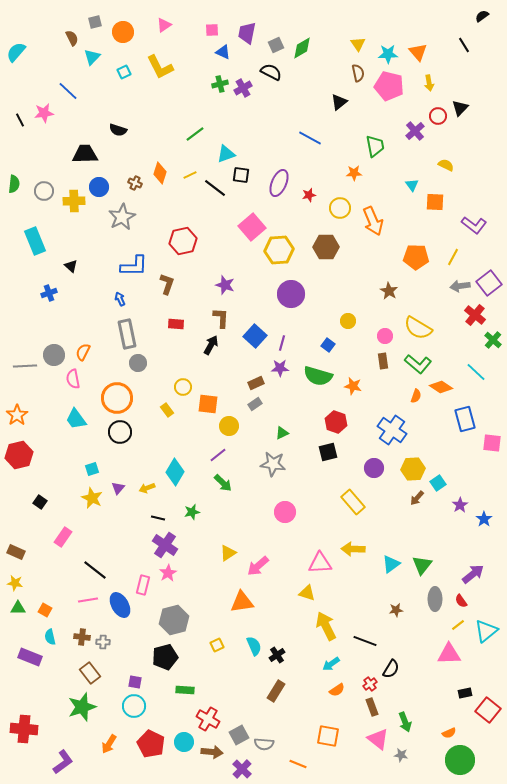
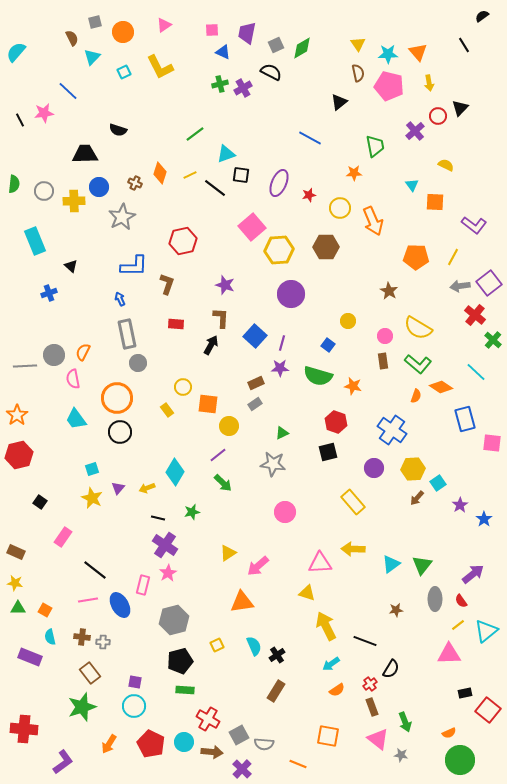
black pentagon at (165, 657): moved 15 px right, 4 px down
